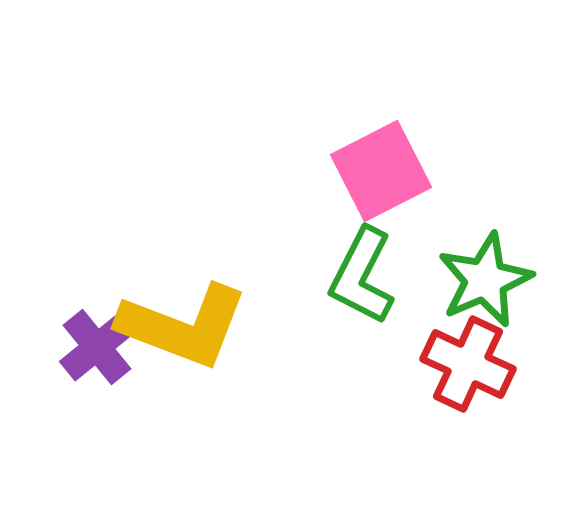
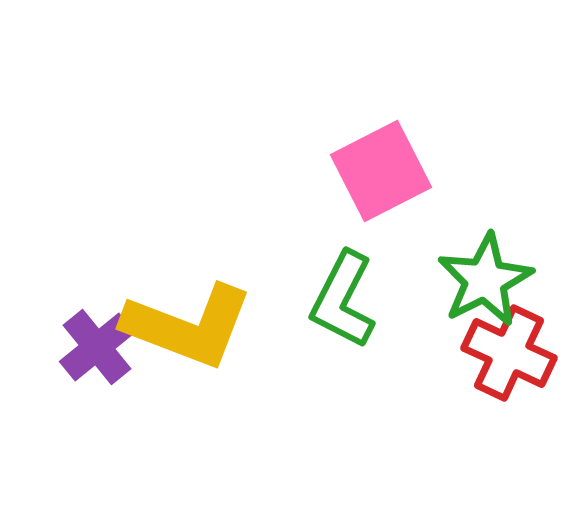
green L-shape: moved 19 px left, 24 px down
green star: rotated 4 degrees counterclockwise
yellow L-shape: moved 5 px right
red cross: moved 41 px right, 11 px up
